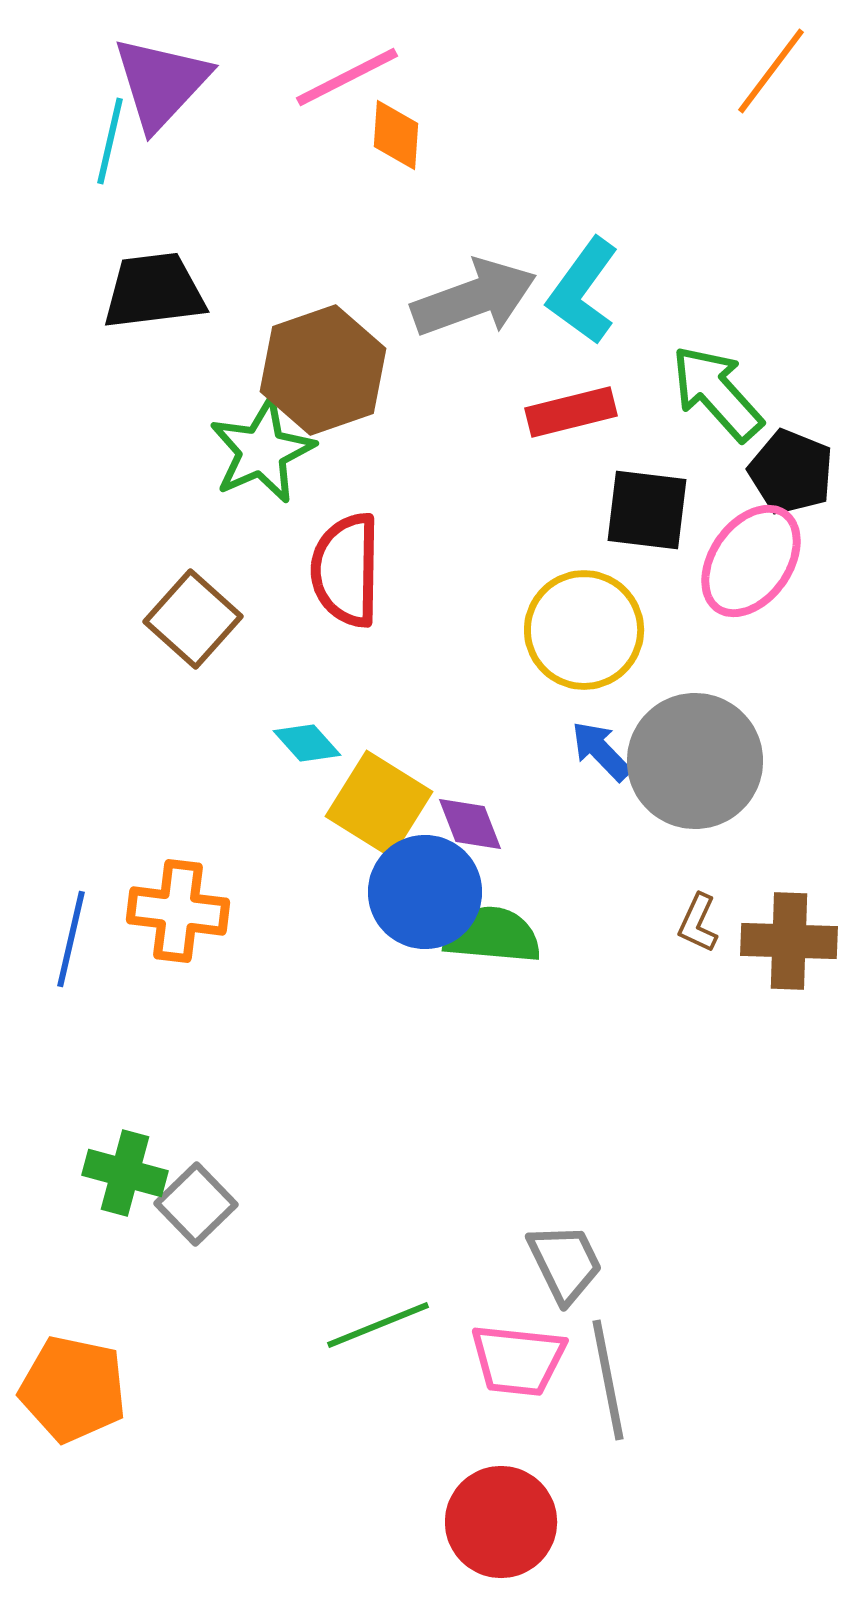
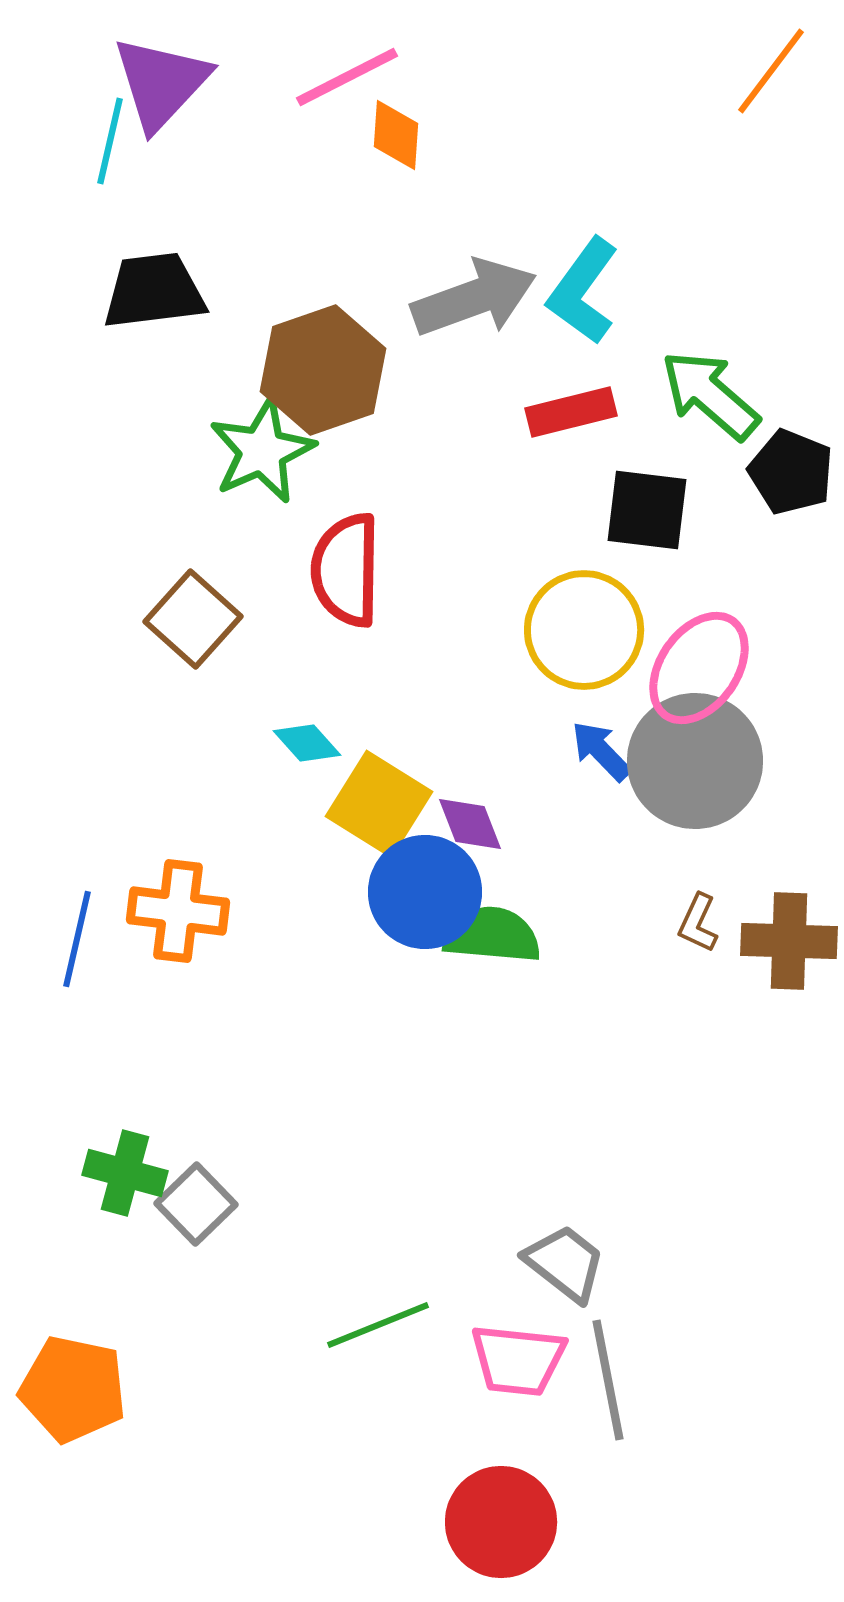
green arrow: moved 7 px left, 2 px down; rotated 7 degrees counterclockwise
pink ellipse: moved 52 px left, 107 px down
blue line: moved 6 px right
gray trapezoid: rotated 26 degrees counterclockwise
